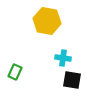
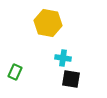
yellow hexagon: moved 1 px right, 2 px down
black square: moved 1 px left, 1 px up
